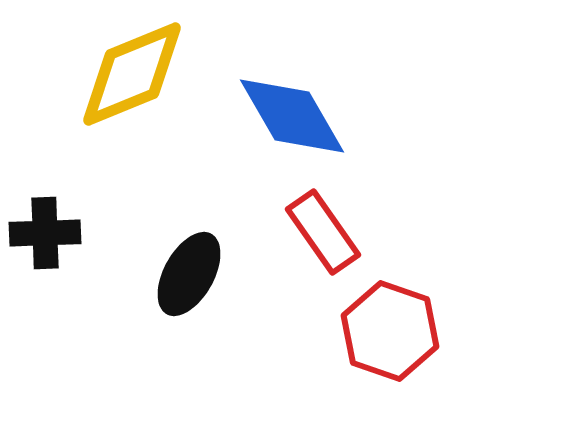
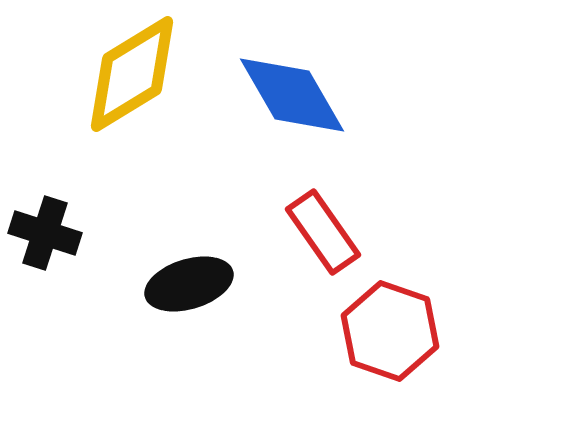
yellow diamond: rotated 9 degrees counterclockwise
blue diamond: moved 21 px up
black cross: rotated 20 degrees clockwise
black ellipse: moved 10 px down; rotated 44 degrees clockwise
